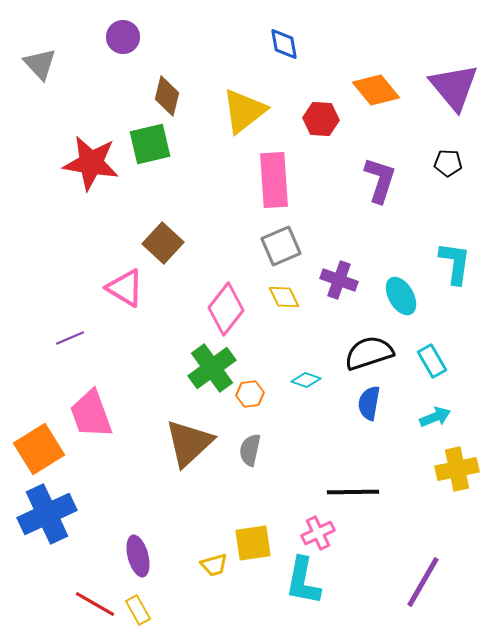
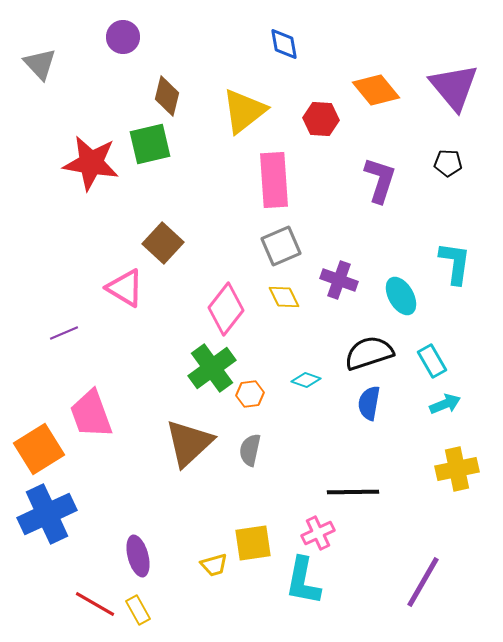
purple line at (70, 338): moved 6 px left, 5 px up
cyan arrow at (435, 417): moved 10 px right, 13 px up
